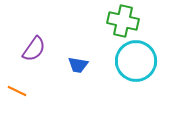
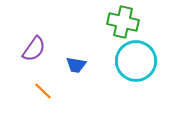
green cross: moved 1 px down
blue trapezoid: moved 2 px left
orange line: moved 26 px right; rotated 18 degrees clockwise
